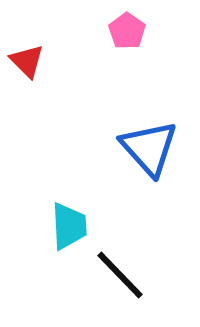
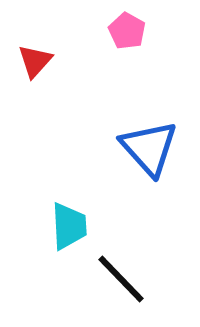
pink pentagon: rotated 6 degrees counterclockwise
red triangle: moved 8 px right; rotated 27 degrees clockwise
black line: moved 1 px right, 4 px down
